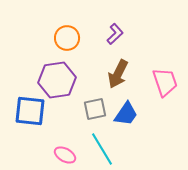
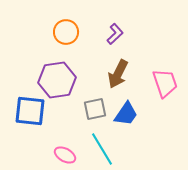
orange circle: moved 1 px left, 6 px up
pink trapezoid: moved 1 px down
